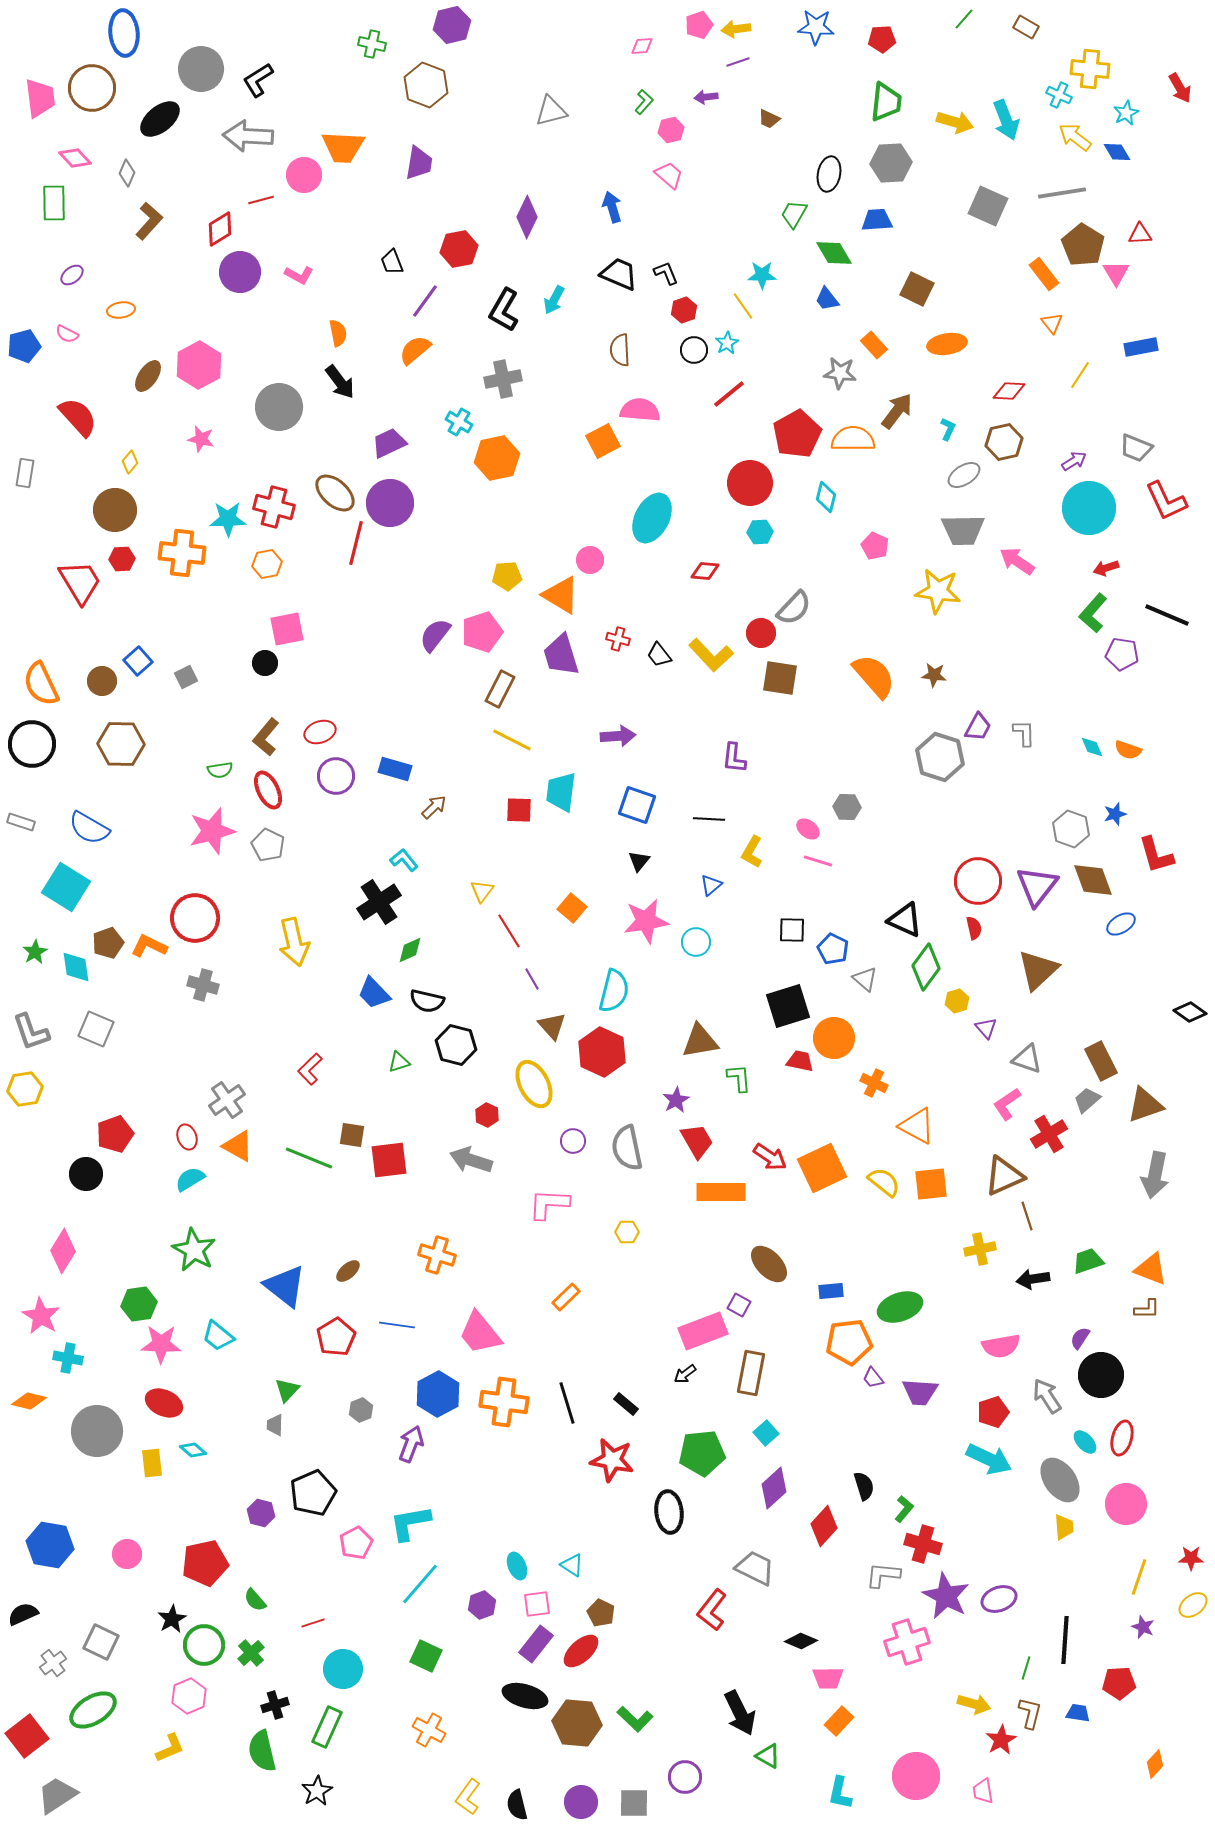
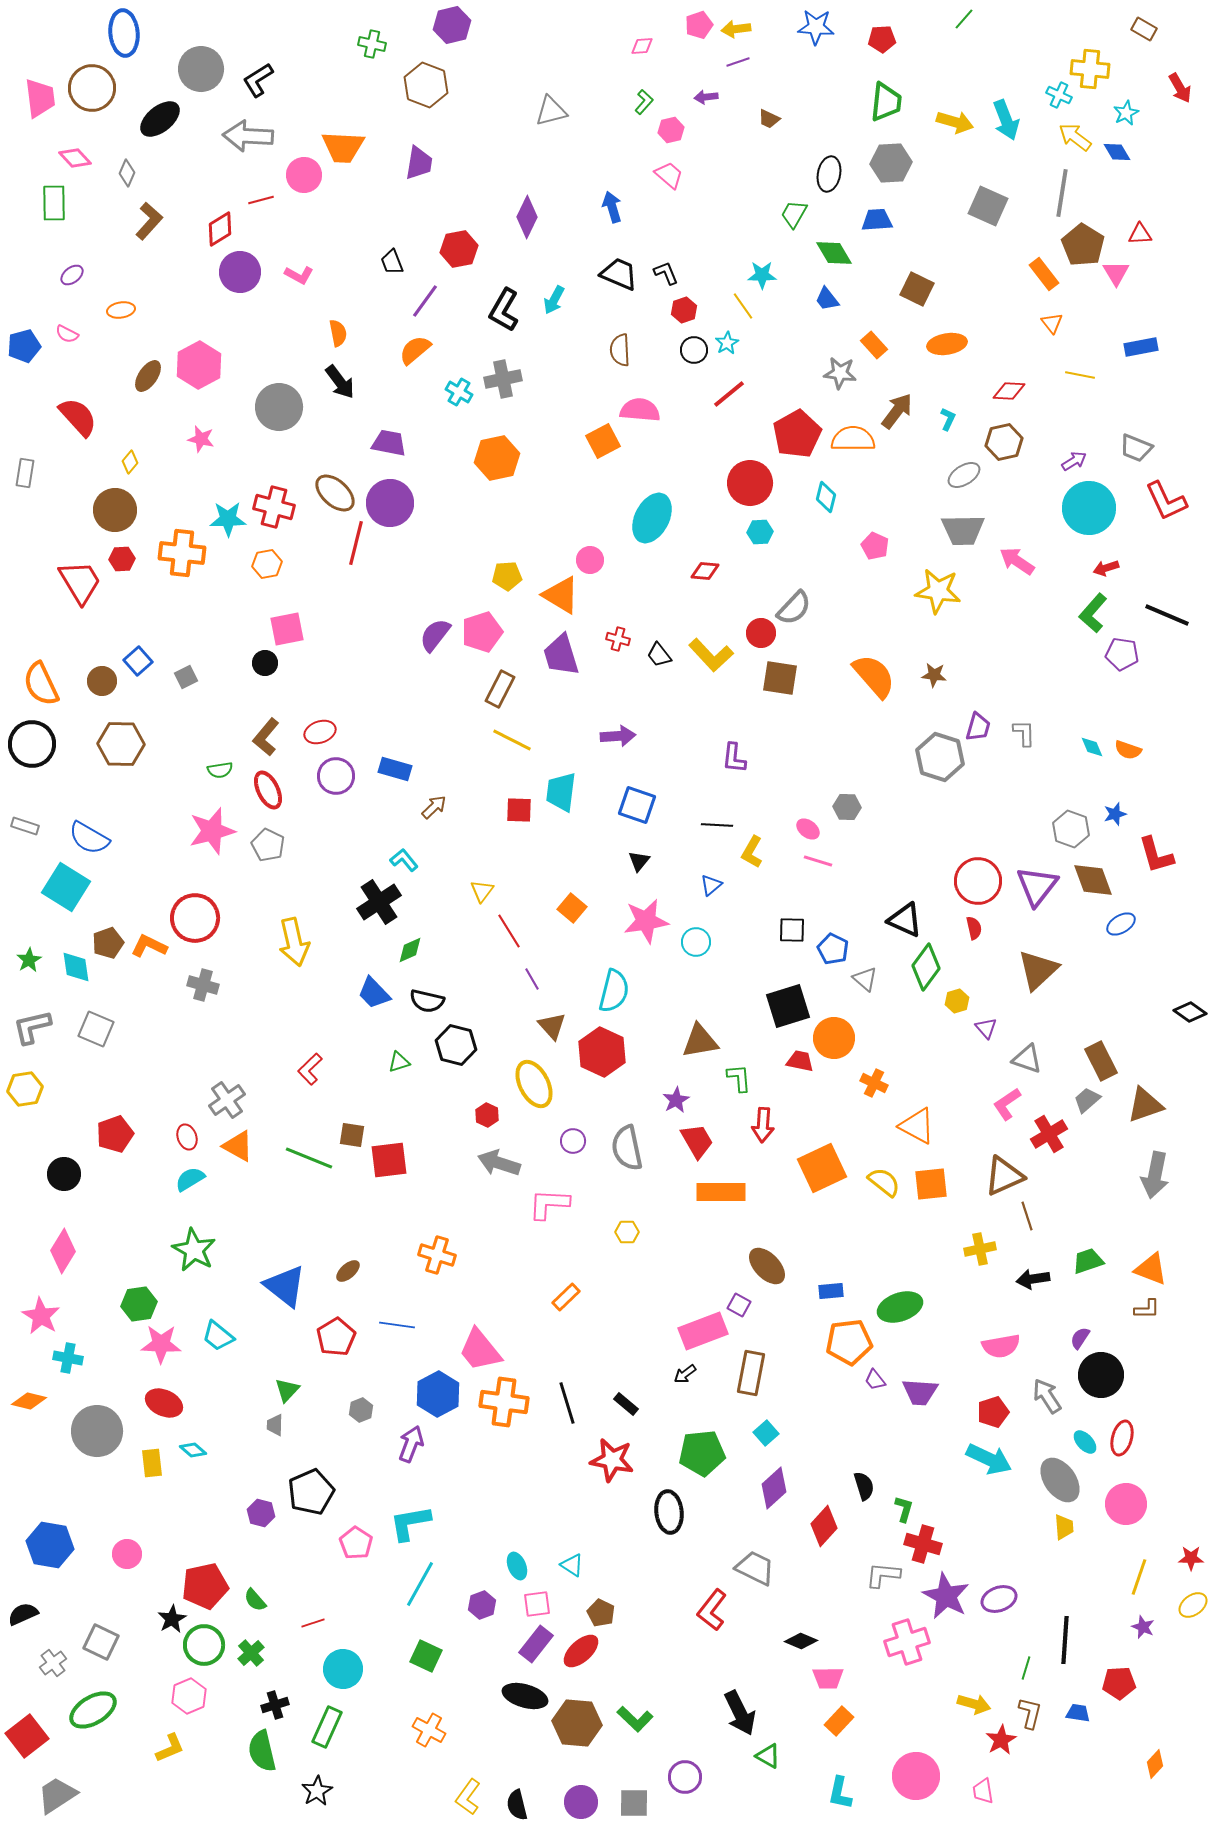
brown rectangle at (1026, 27): moved 118 px right, 2 px down
gray line at (1062, 193): rotated 72 degrees counterclockwise
yellow line at (1080, 375): rotated 68 degrees clockwise
cyan cross at (459, 422): moved 30 px up
cyan L-shape at (948, 429): moved 10 px up
purple trapezoid at (389, 443): rotated 36 degrees clockwise
purple trapezoid at (978, 727): rotated 12 degrees counterclockwise
black line at (709, 819): moved 8 px right, 6 px down
gray rectangle at (21, 822): moved 4 px right, 4 px down
blue semicircle at (89, 828): moved 10 px down
green star at (35, 952): moved 6 px left, 8 px down
gray L-shape at (31, 1032): moved 1 px right, 5 px up; rotated 96 degrees clockwise
red arrow at (770, 1157): moved 7 px left, 32 px up; rotated 60 degrees clockwise
gray arrow at (471, 1160): moved 28 px right, 3 px down
black circle at (86, 1174): moved 22 px left
brown ellipse at (769, 1264): moved 2 px left, 2 px down
pink trapezoid at (480, 1333): moved 17 px down
purple trapezoid at (873, 1378): moved 2 px right, 2 px down
black pentagon at (313, 1493): moved 2 px left, 1 px up
green L-shape at (904, 1509): rotated 24 degrees counterclockwise
pink pentagon at (356, 1543): rotated 12 degrees counterclockwise
red pentagon at (205, 1563): moved 23 px down
cyan line at (420, 1584): rotated 12 degrees counterclockwise
